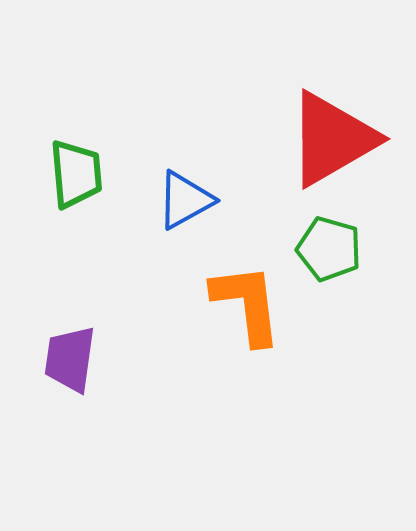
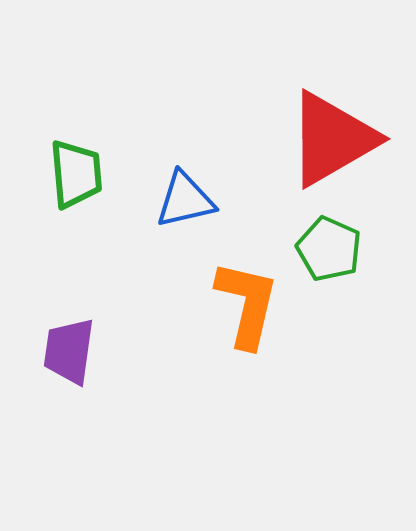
blue triangle: rotated 16 degrees clockwise
green pentagon: rotated 8 degrees clockwise
orange L-shape: rotated 20 degrees clockwise
purple trapezoid: moved 1 px left, 8 px up
